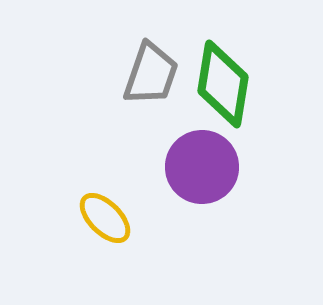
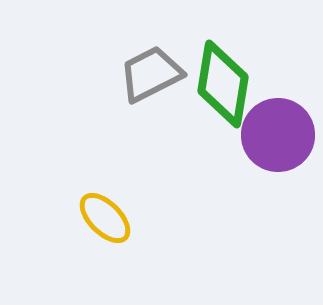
gray trapezoid: rotated 136 degrees counterclockwise
purple circle: moved 76 px right, 32 px up
